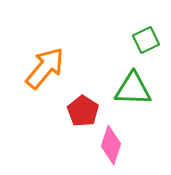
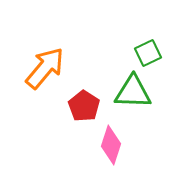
green square: moved 2 px right, 13 px down
green triangle: moved 3 px down
red pentagon: moved 1 px right, 5 px up
